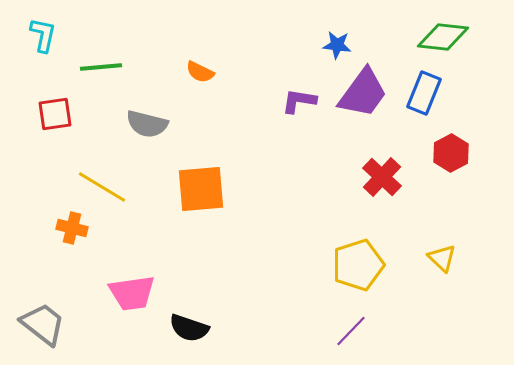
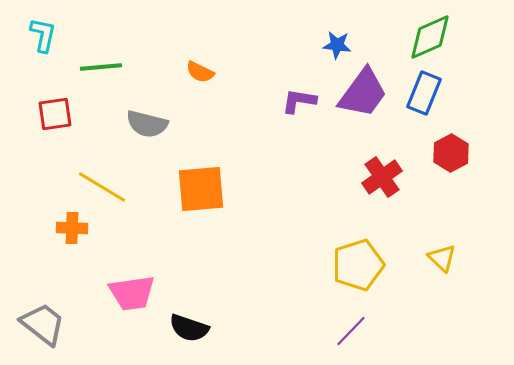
green diamond: moved 13 px left; rotated 30 degrees counterclockwise
red cross: rotated 12 degrees clockwise
orange cross: rotated 12 degrees counterclockwise
